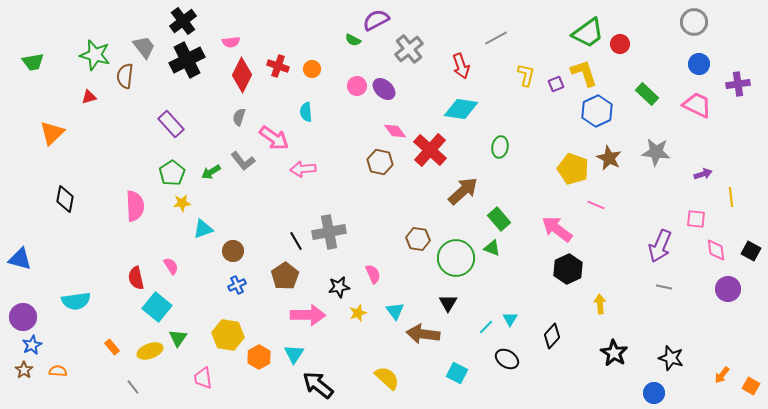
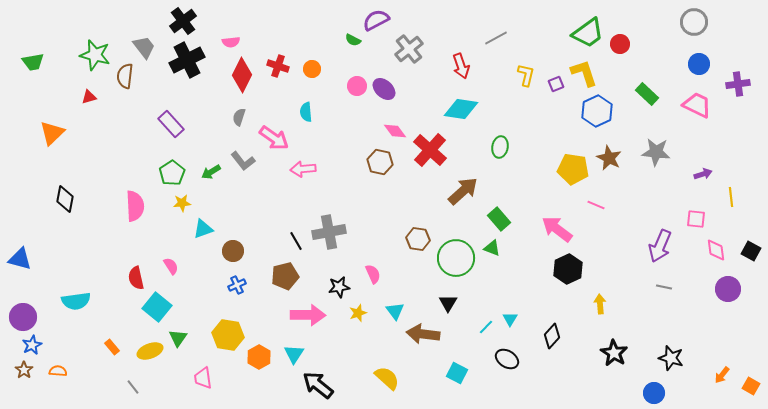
yellow pentagon at (573, 169): rotated 12 degrees counterclockwise
brown pentagon at (285, 276): rotated 20 degrees clockwise
